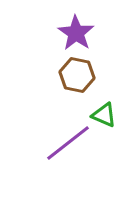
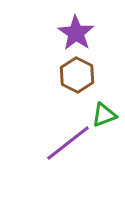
brown hexagon: rotated 16 degrees clockwise
green triangle: rotated 44 degrees counterclockwise
